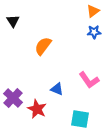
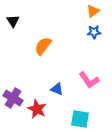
purple cross: rotated 12 degrees counterclockwise
